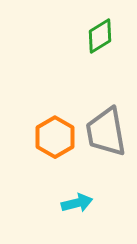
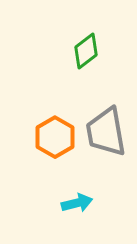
green diamond: moved 14 px left, 15 px down; rotated 6 degrees counterclockwise
